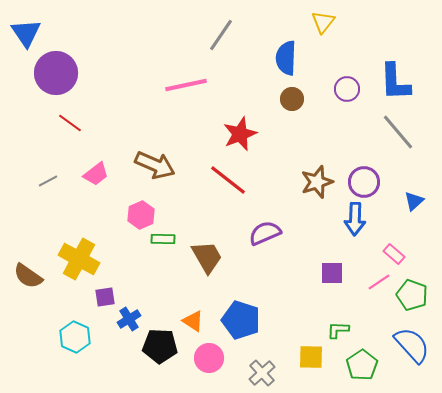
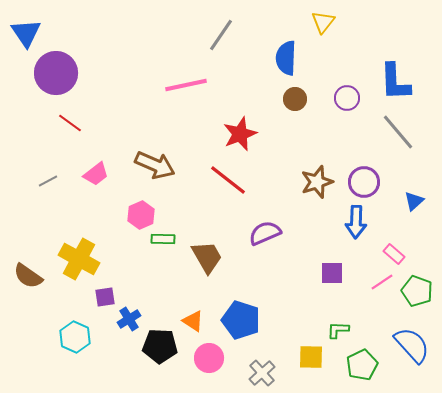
purple circle at (347, 89): moved 9 px down
brown circle at (292, 99): moved 3 px right
blue arrow at (355, 219): moved 1 px right, 3 px down
pink line at (379, 282): moved 3 px right
green pentagon at (412, 295): moved 5 px right, 4 px up
green pentagon at (362, 365): rotated 8 degrees clockwise
